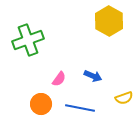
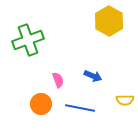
pink semicircle: moved 1 px left, 1 px down; rotated 56 degrees counterclockwise
yellow semicircle: moved 1 px right, 2 px down; rotated 18 degrees clockwise
